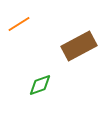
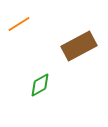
green diamond: rotated 10 degrees counterclockwise
